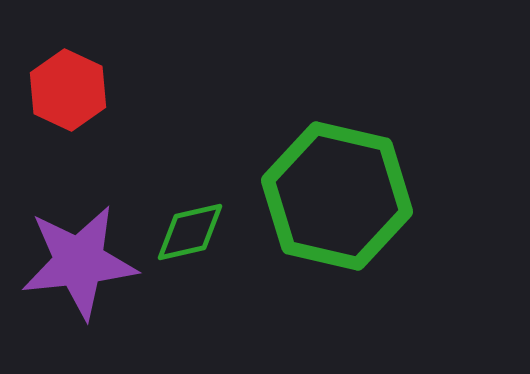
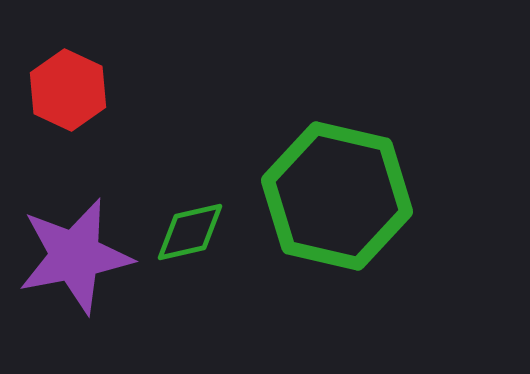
purple star: moved 4 px left, 6 px up; rotated 5 degrees counterclockwise
